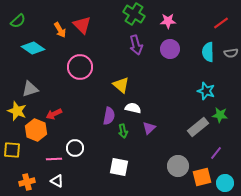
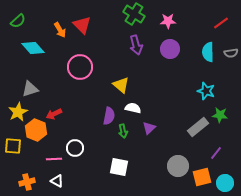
cyan diamond: rotated 15 degrees clockwise
yellow star: moved 1 px right, 1 px down; rotated 24 degrees clockwise
yellow square: moved 1 px right, 4 px up
